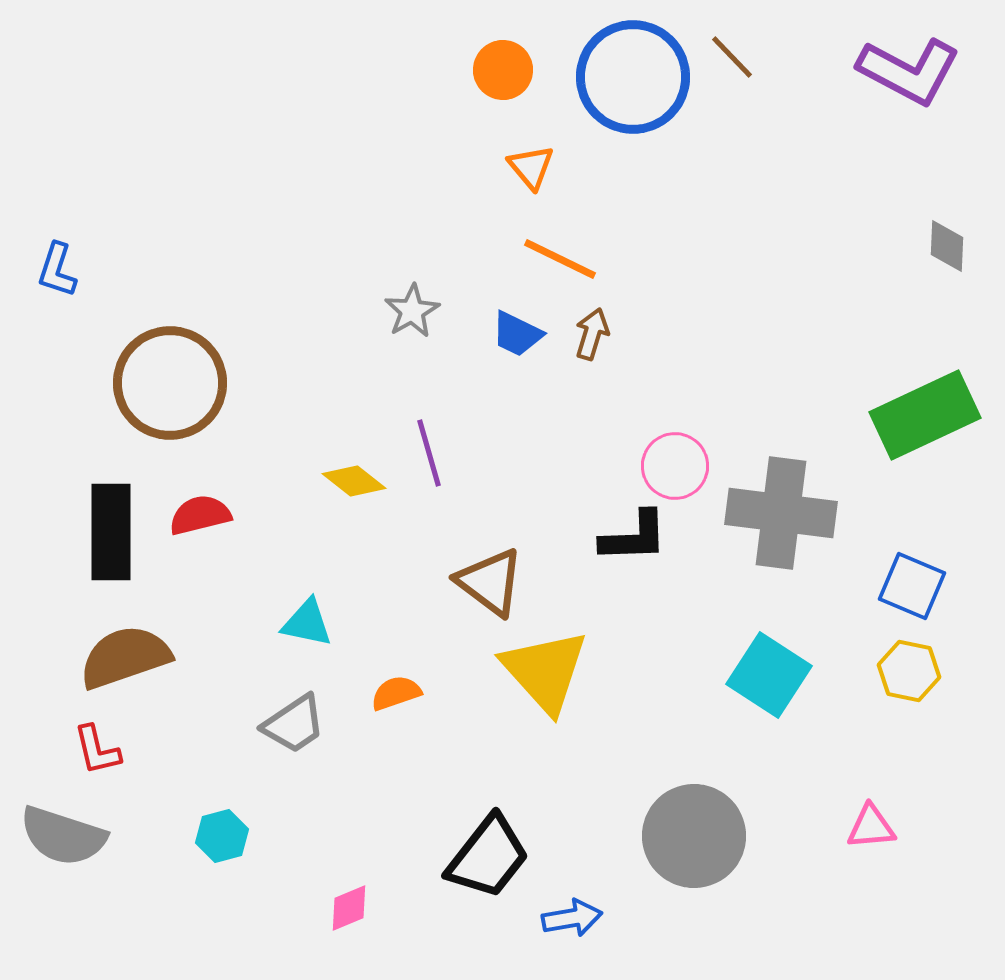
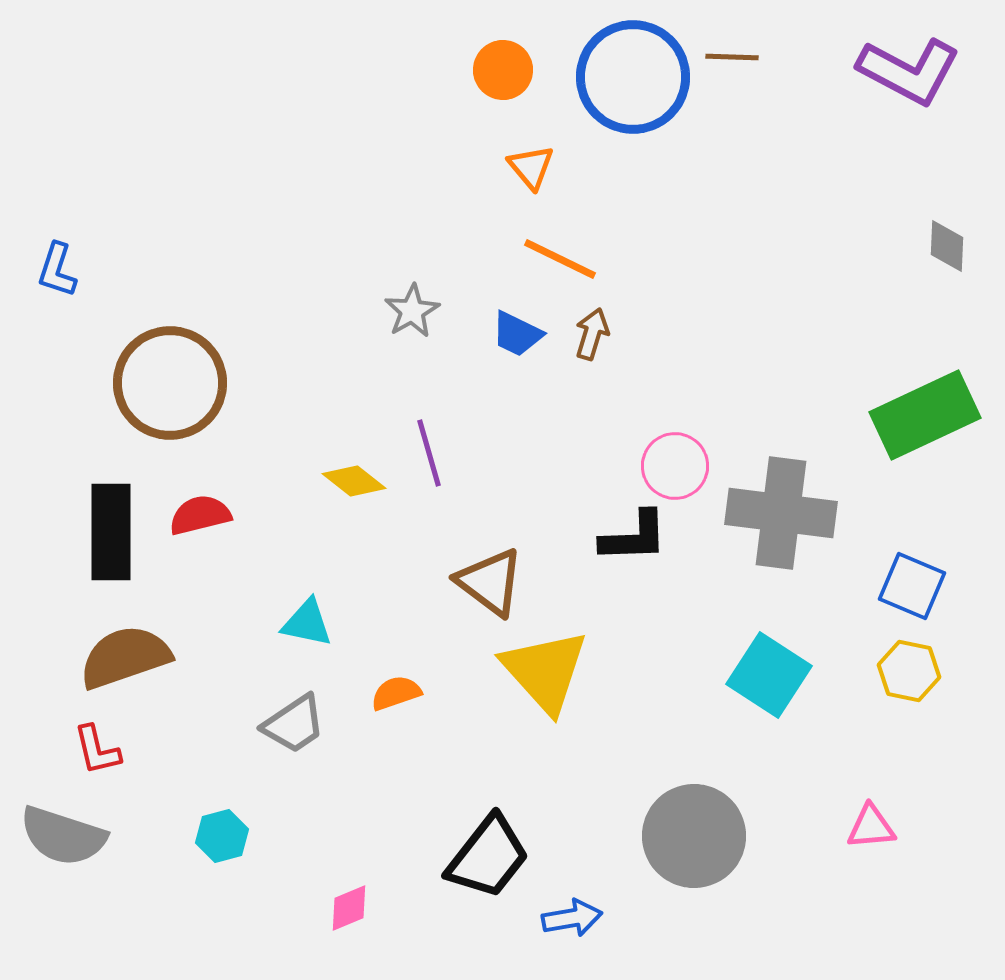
brown line: rotated 44 degrees counterclockwise
